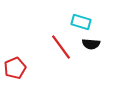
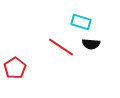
red line: rotated 20 degrees counterclockwise
red pentagon: rotated 10 degrees counterclockwise
